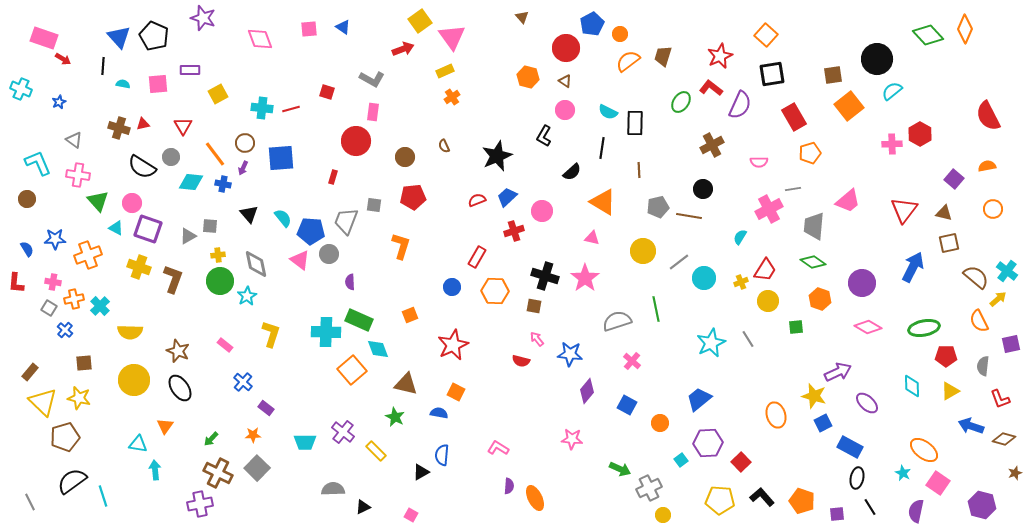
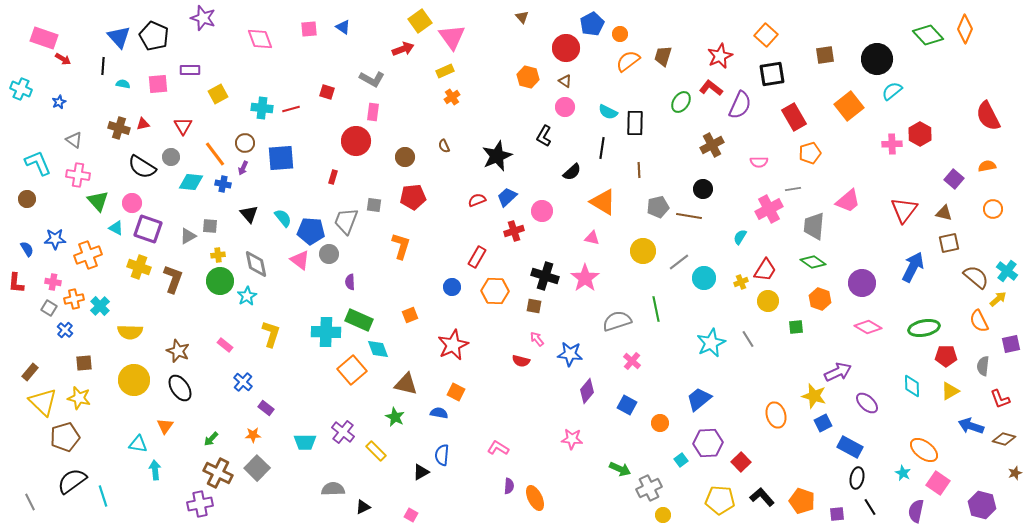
brown square at (833, 75): moved 8 px left, 20 px up
pink circle at (565, 110): moved 3 px up
